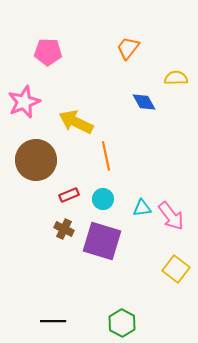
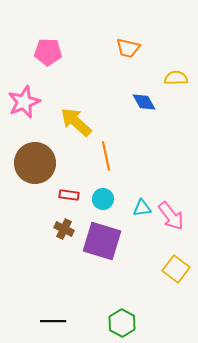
orange trapezoid: rotated 115 degrees counterclockwise
yellow arrow: rotated 16 degrees clockwise
brown circle: moved 1 px left, 3 px down
red rectangle: rotated 30 degrees clockwise
